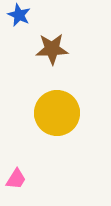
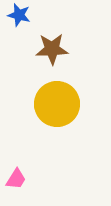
blue star: rotated 10 degrees counterclockwise
yellow circle: moved 9 px up
